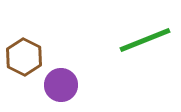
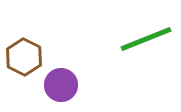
green line: moved 1 px right, 1 px up
